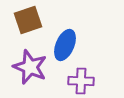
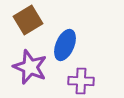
brown square: rotated 12 degrees counterclockwise
